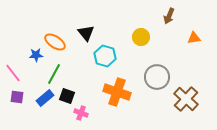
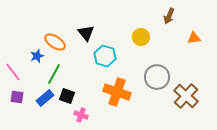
blue star: moved 1 px right, 1 px down; rotated 16 degrees counterclockwise
pink line: moved 1 px up
brown cross: moved 3 px up
pink cross: moved 2 px down
